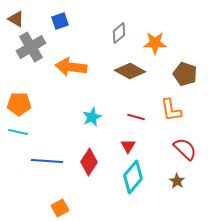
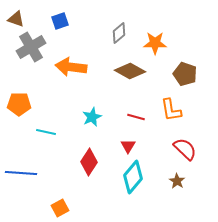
brown triangle: rotated 12 degrees counterclockwise
cyan line: moved 28 px right
blue line: moved 26 px left, 12 px down
